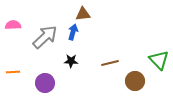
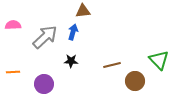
brown triangle: moved 3 px up
brown line: moved 2 px right, 2 px down
purple circle: moved 1 px left, 1 px down
